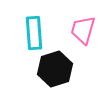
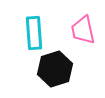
pink trapezoid: rotated 28 degrees counterclockwise
